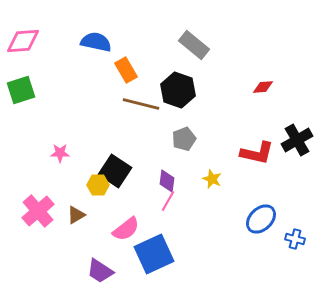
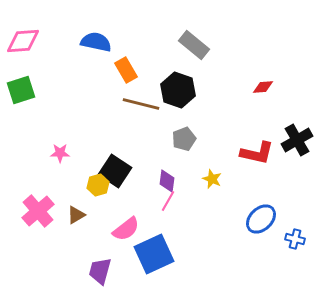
yellow hexagon: rotated 15 degrees counterclockwise
purple trapezoid: rotated 72 degrees clockwise
